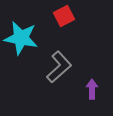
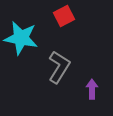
gray L-shape: rotated 16 degrees counterclockwise
